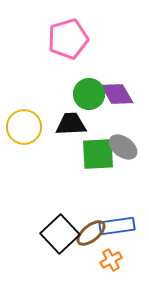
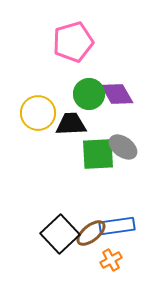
pink pentagon: moved 5 px right, 3 px down
yellow circle: moved 14 px right, 14 px up
